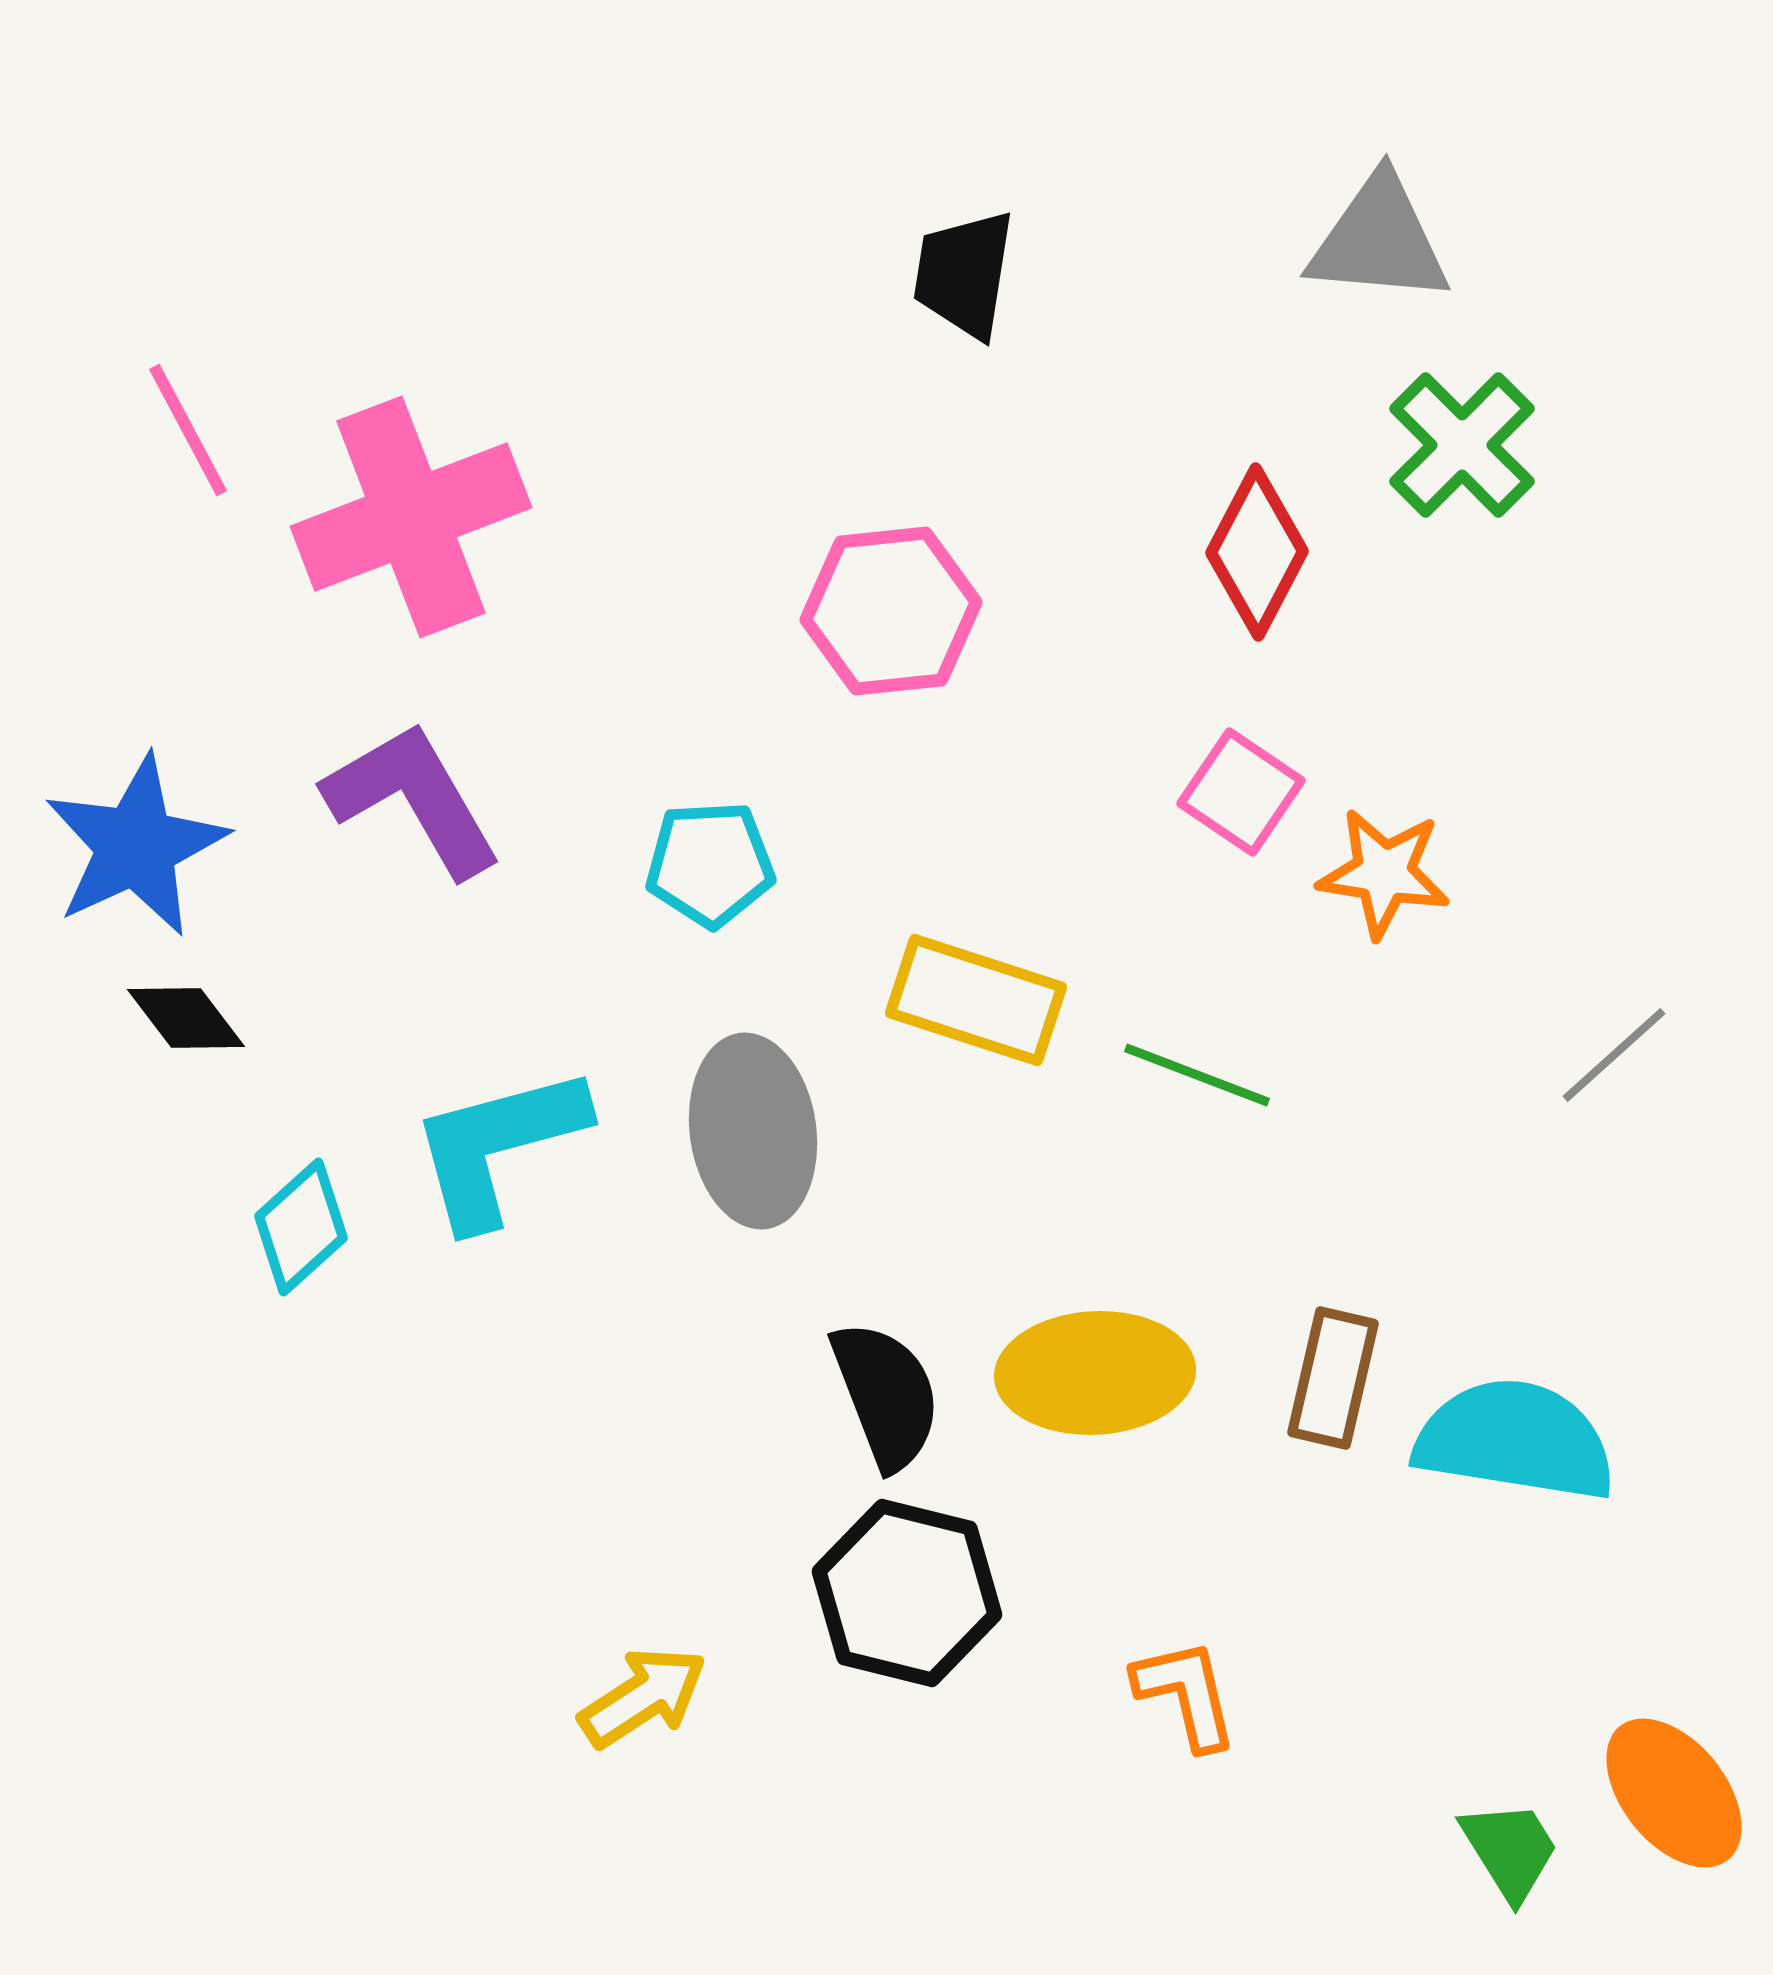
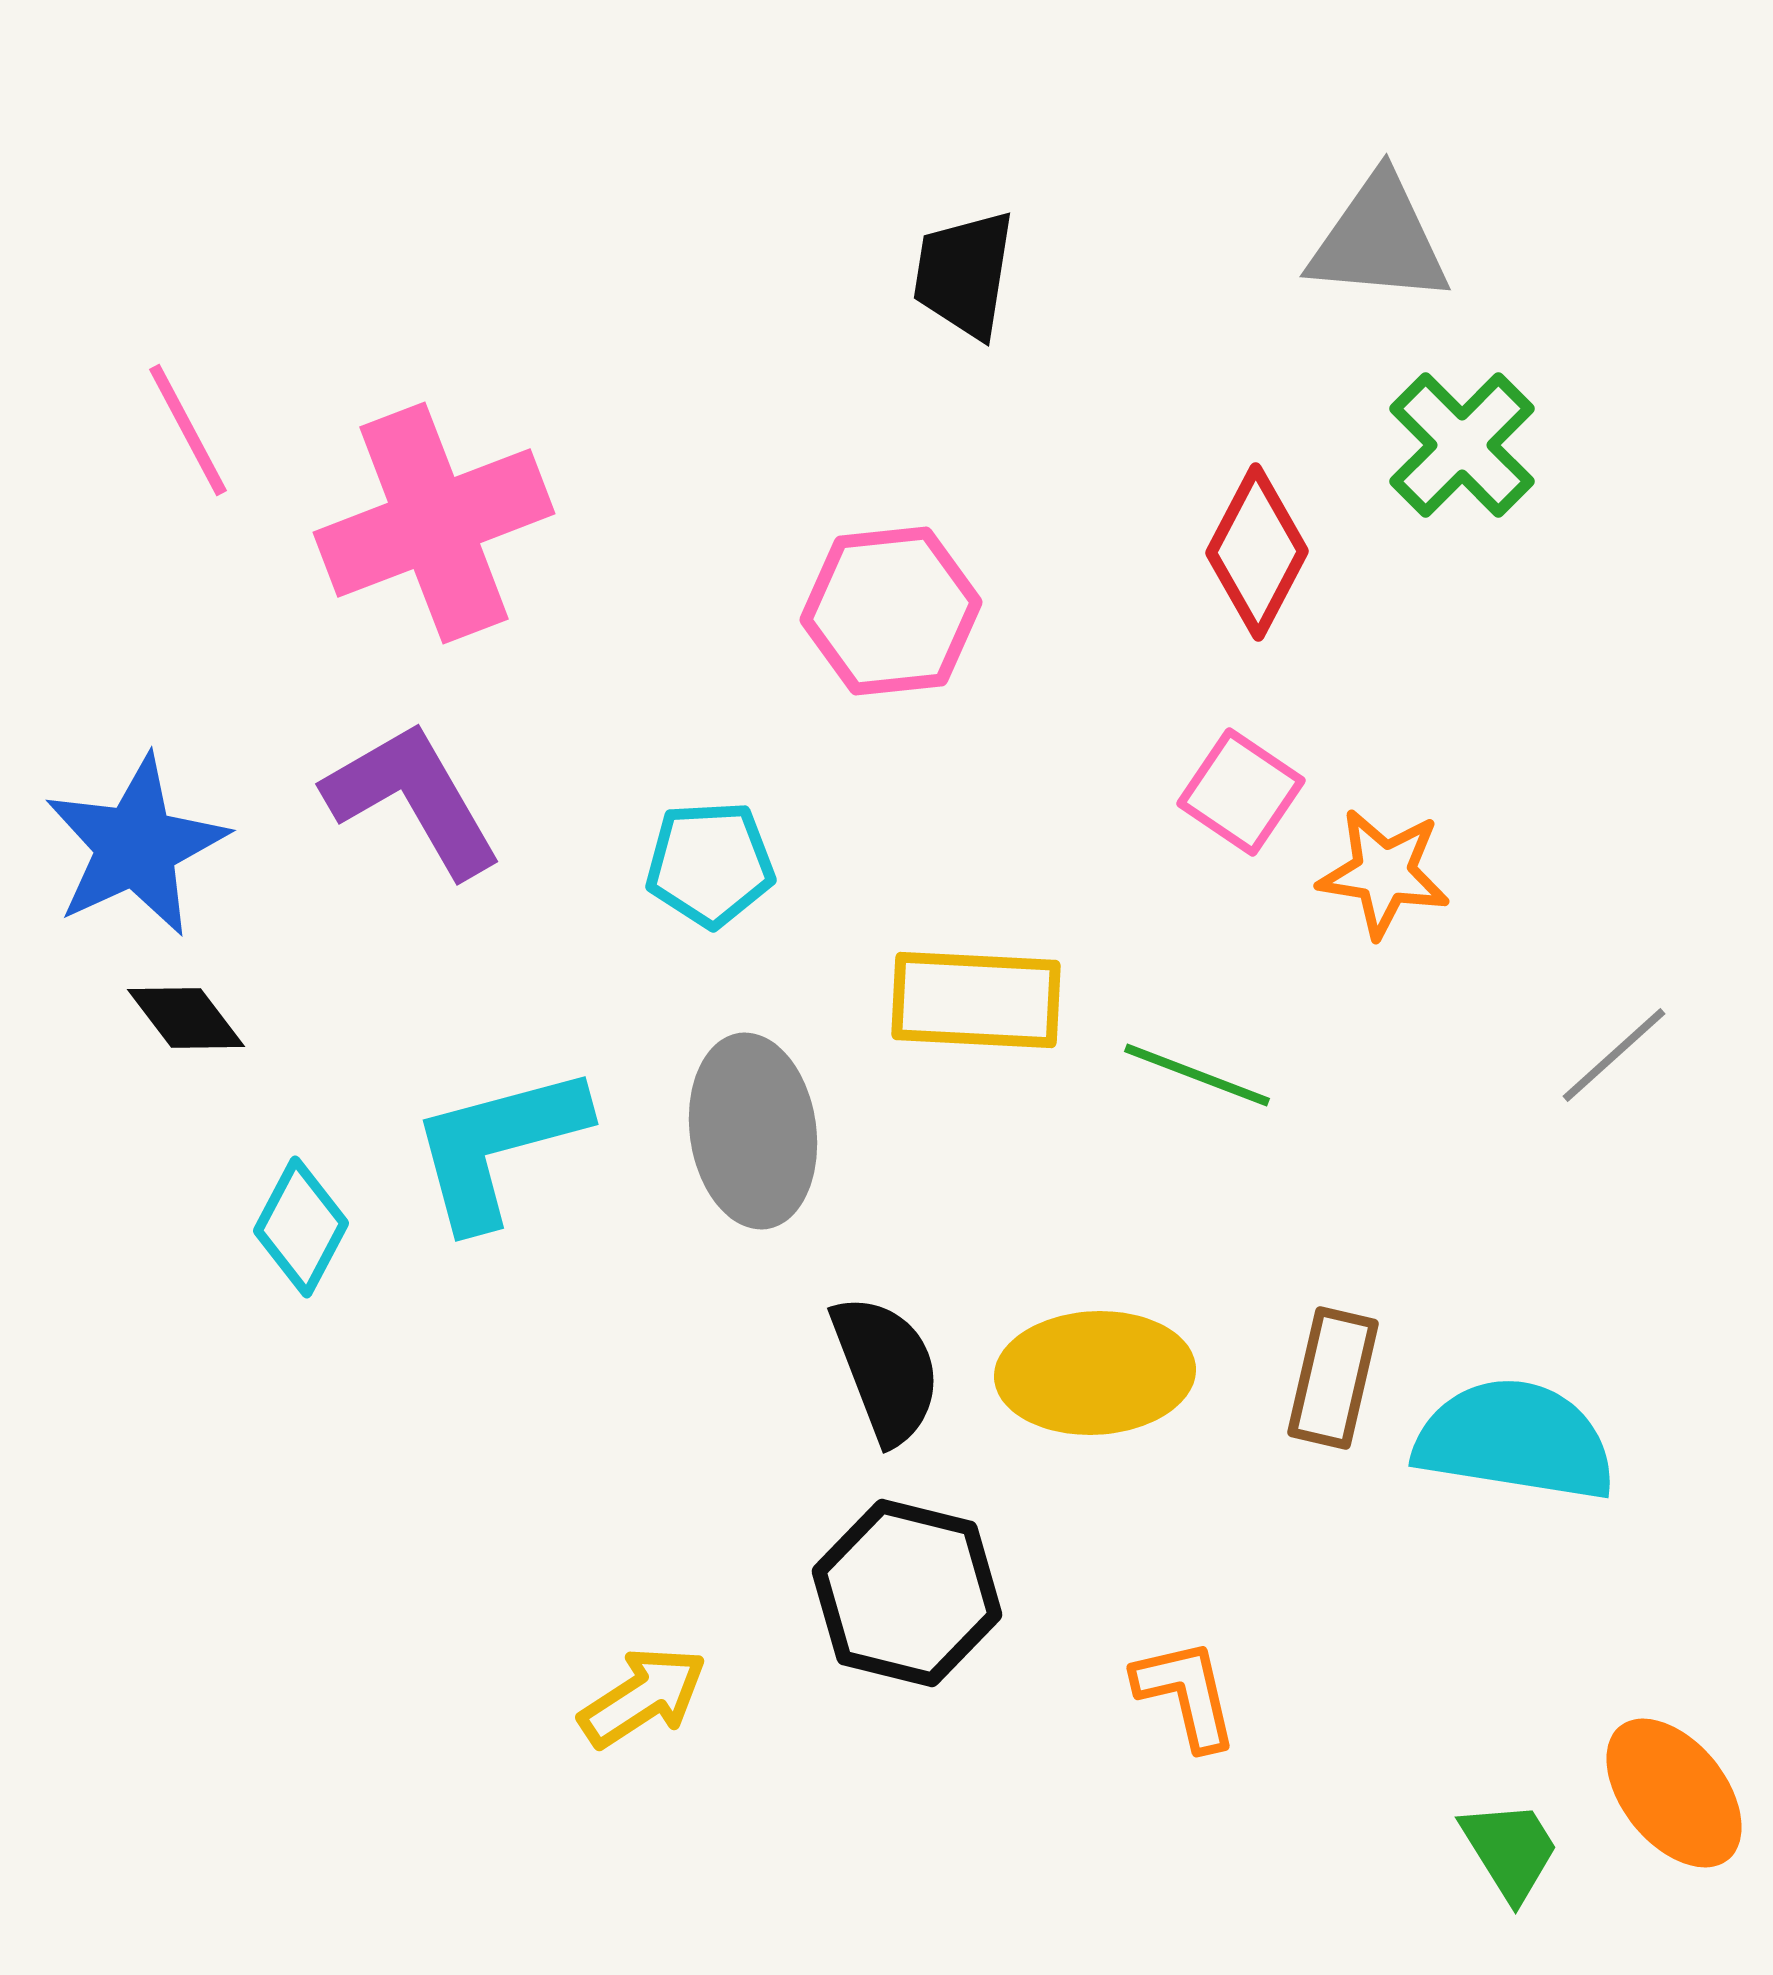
pink cross: moved 23 px right, 6 px down
yellow rectangle: rotated 15 degrees counterclockwise
cyan diamond: rotated 20 degrees counterclockwise
black semicircle: moved 26 px up
